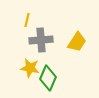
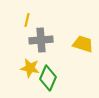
yellow trapezoid: moved 6 px right, 2 px down; rotated 105 degrees counterclockwise
